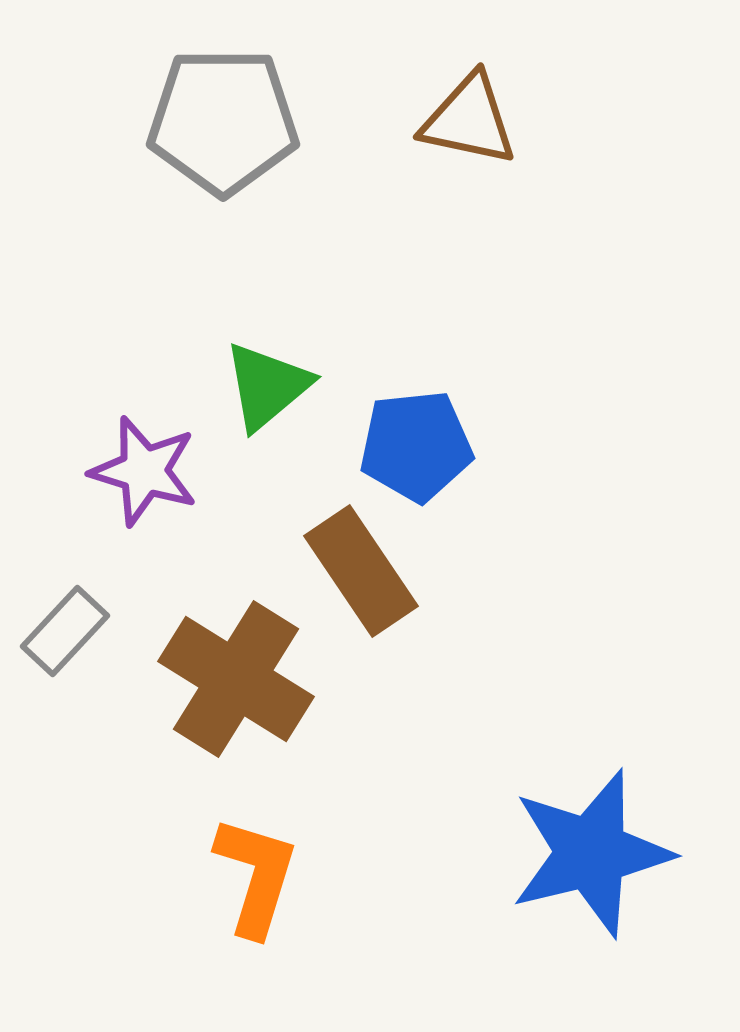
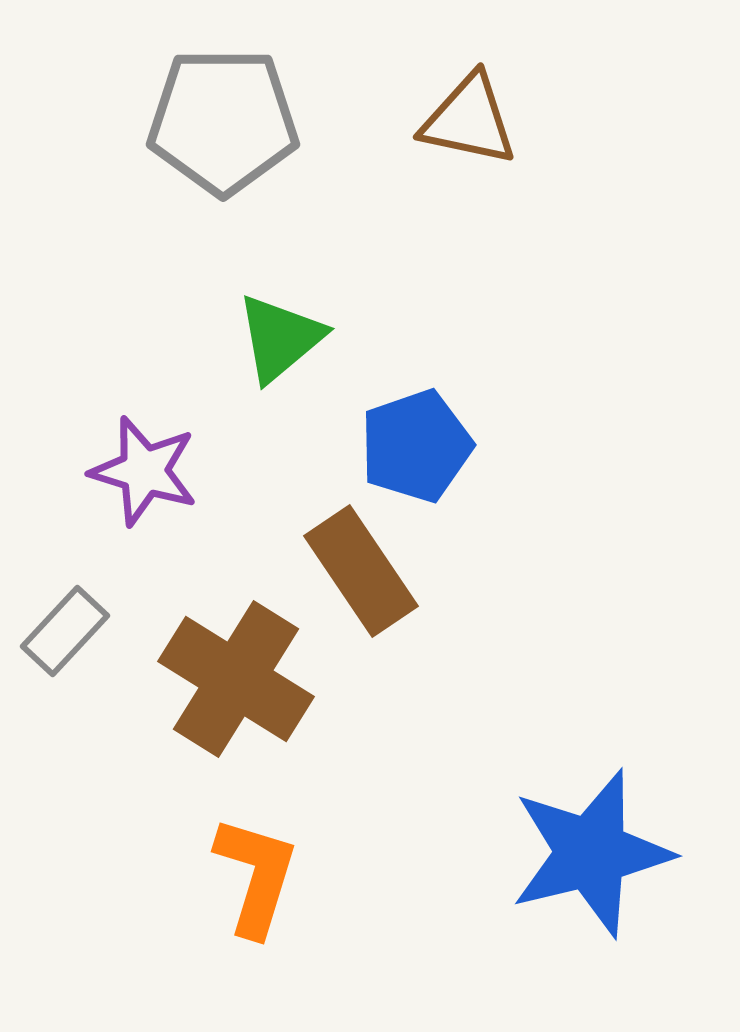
green triangle: moved 13 px right, 48 px up
blue pentagon: rotated 13 degrees counterclockwise
